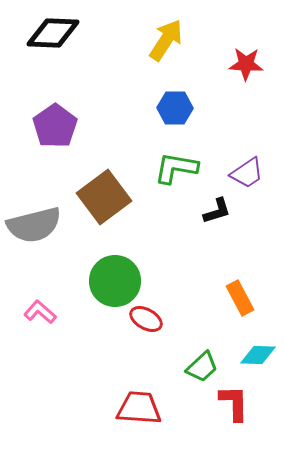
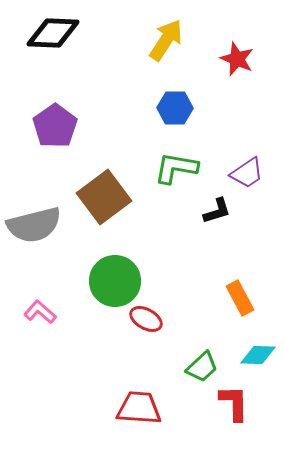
red star: moved 9 px left, 5 px up; rotated 20 degrees clockwise
